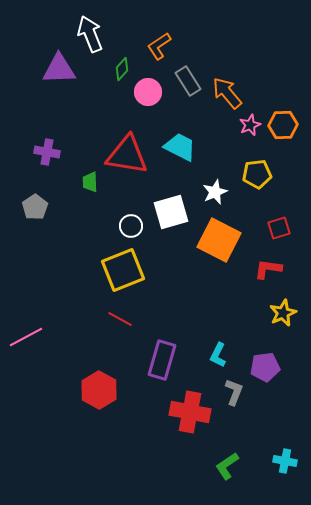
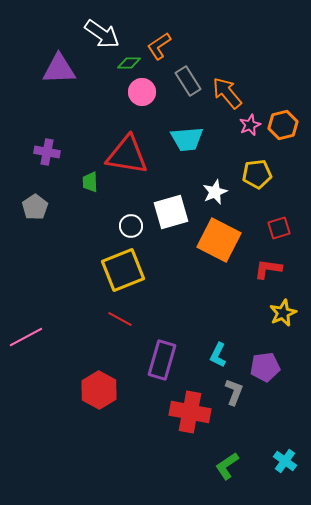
white arrow: moved 12 px right; rotated 147 degrees clockwise
green diamond: moved 7 px right, 6 px up; rotated 50 degrees clockwise
pink circle: moved 6 px left
orange hexagon: rotated 12 degrees counterclockwise
cyan trapezoid: moved 7 px right, 8 px up; rotated 148 degrees clockwise
cyan cross: rotated 25 degrees clockwise
